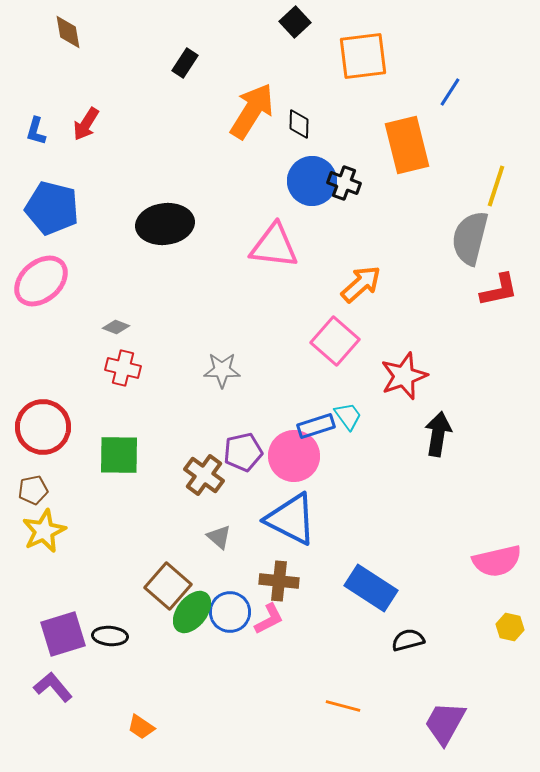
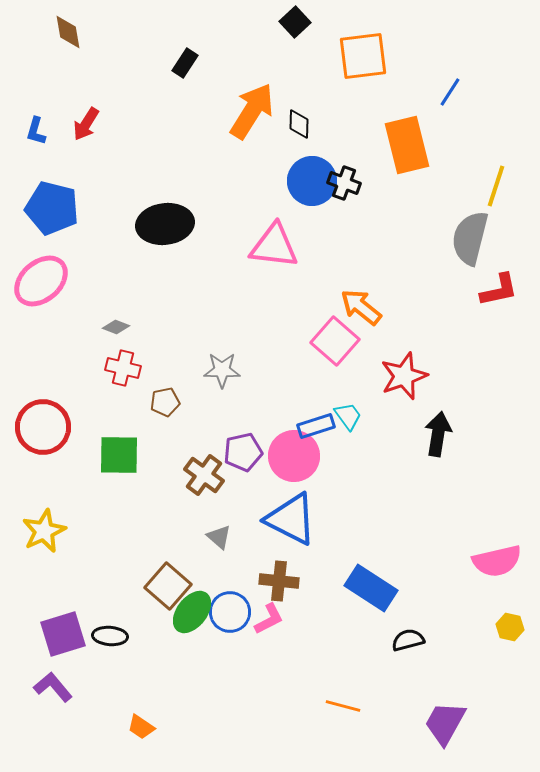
orange arrow at (361, 284): moved 23 px down; rotated 99 degrees counterclockwise
brown pentagon at (33, 490): moved 132 px right, 88 px up
